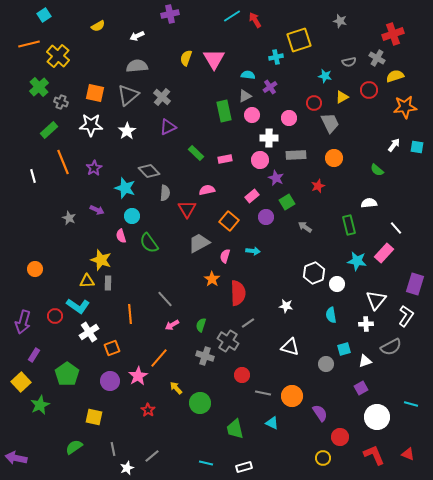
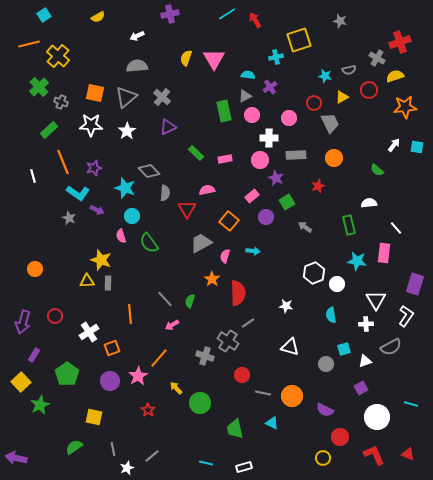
cyan line at (232, 16): moved 5 px left, 2 px up
yellow semicircle at (98, 26): moved 9 px up
red cross at (393, 34): moved 7 px right, 8 px down
gray semicircle at (349, 62): moved 8 px down
gray triangle at (128, 95): moved 2 px left, 2 px down
purple star at (94, 168): rotated 14 degrees clockwise
gray trapezoid at (199, 243): moved 2 px right
pink rectangle at (384, 253): rotated 36 degrees counterclockwise
white triangle at (376, 300): rotated 10 degrees counterclockwise
cyan L-shape at (78, 306): moved 113 px up
green semicircle at (201, 325): moved 11 px left, 24 px up
purple semicircle at (320, 413): moved 5 px right, 3 px up; rotated 150 degrees clockwise
